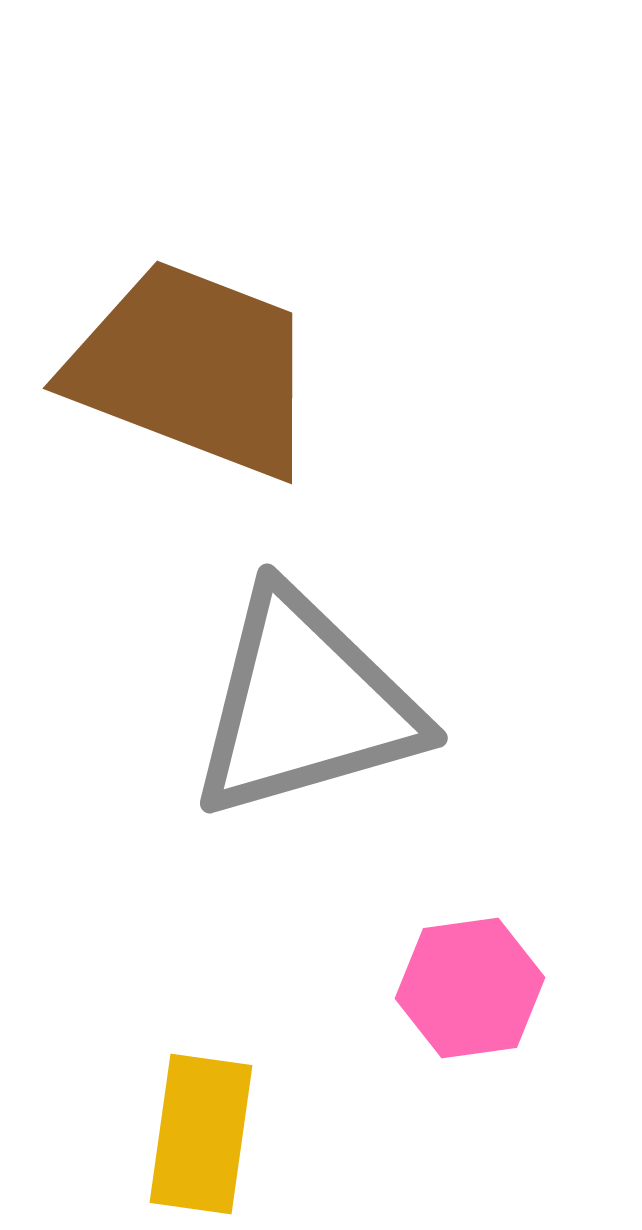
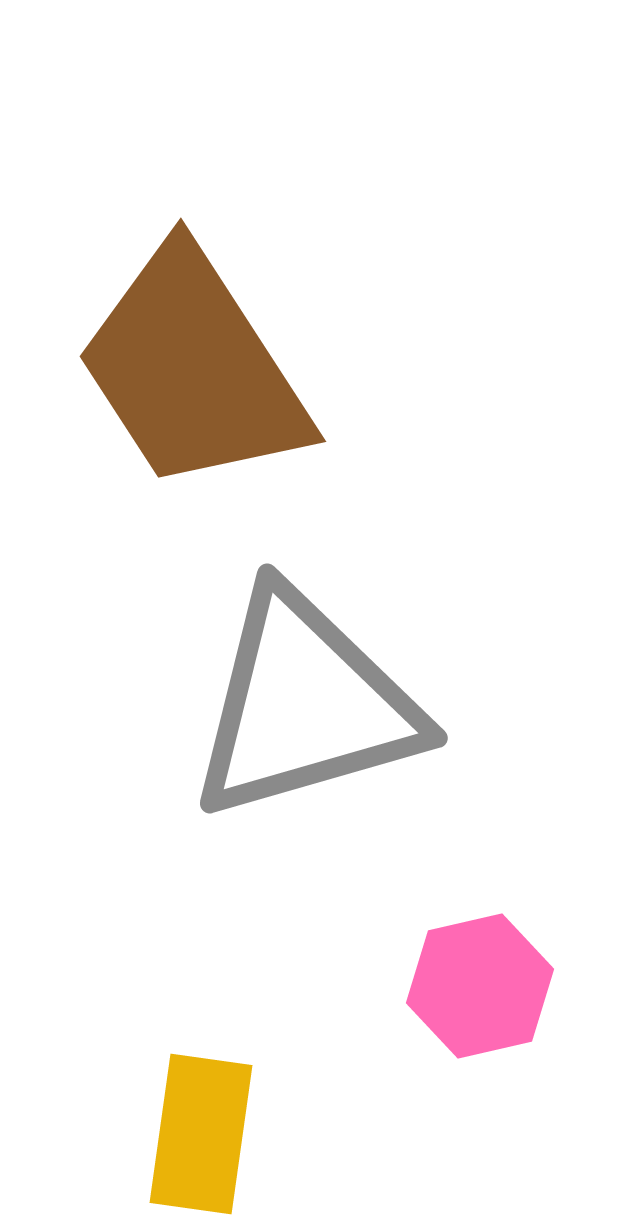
brown trapezoid: rotated 144 degrees counterclockwise
pink hexagon: moved 10 px right, 2 px up; rotated 5 degrees counterclockwise
